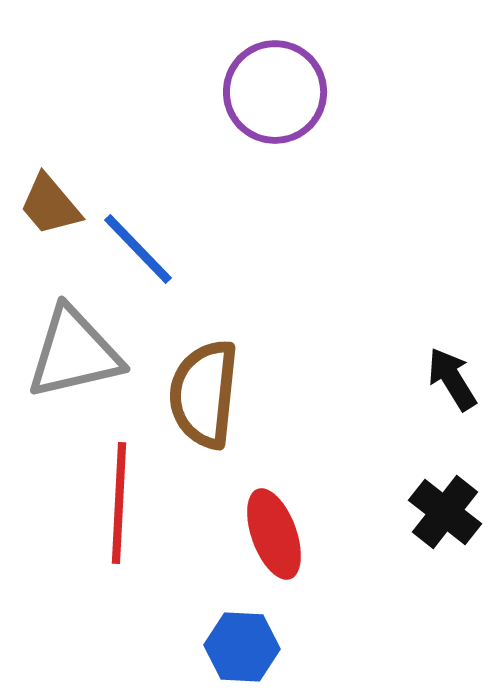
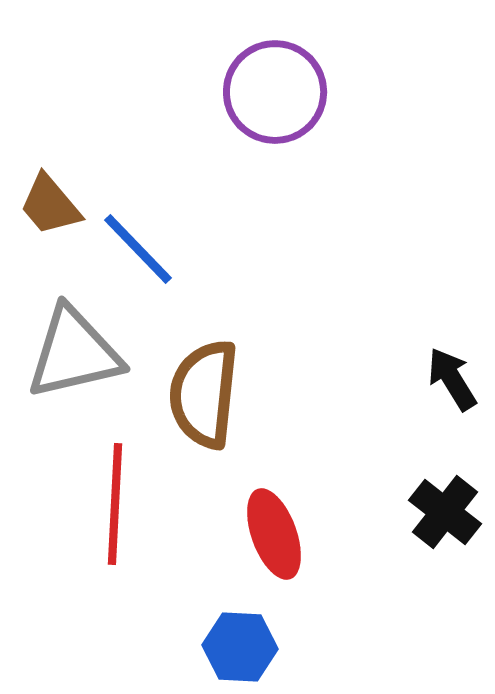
red line: moved 4 px left, 1 px down
blue hexagon: moved 2 px left
